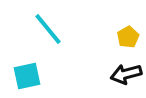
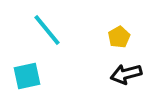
cyan line: moved 1 px left, 1 px down
yellow pentagon: moved 9 px left
